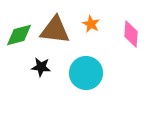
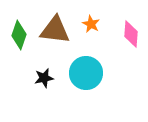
green diamond: rotated 56 degrees counterclockwise
black star: moved 3 px right, 11 px down; rotated 18 degrees counterclockwise
